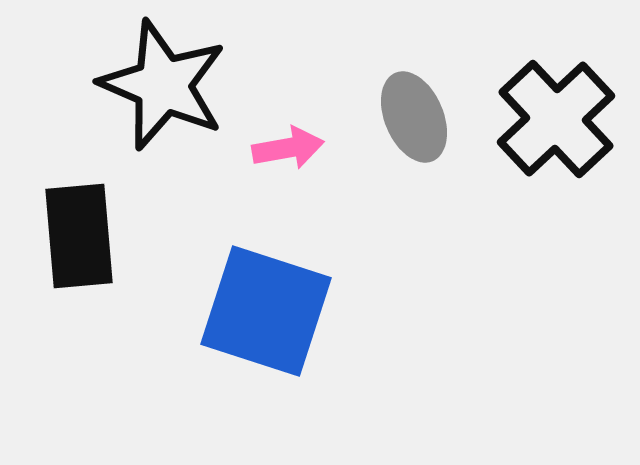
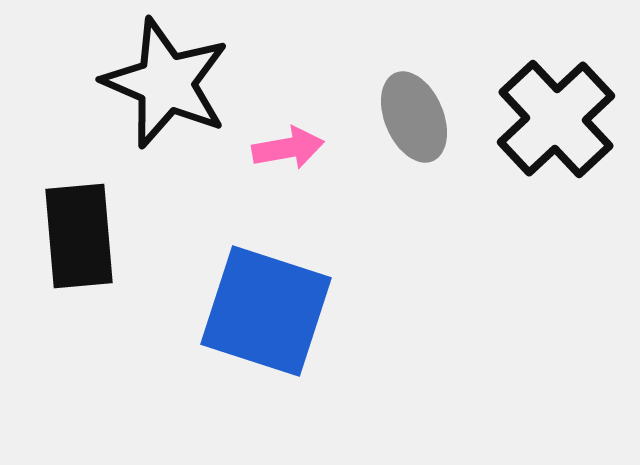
black star: moved 3 px right, 2 px up
